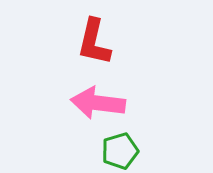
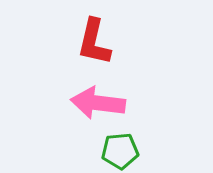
green pentagon: rotated 12 degrees clockwise
